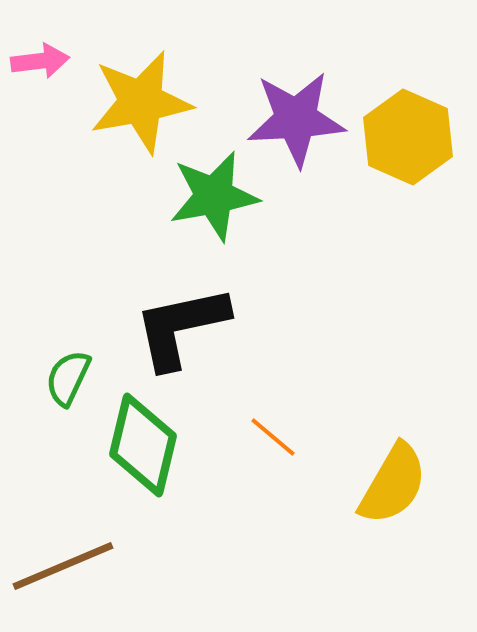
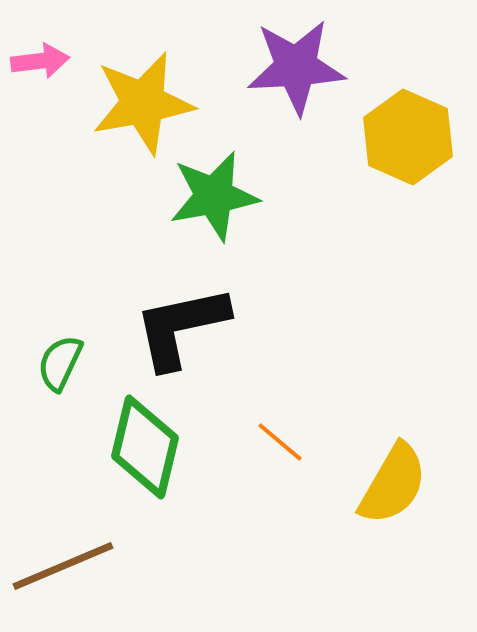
yellow star: moved 2 px right, 1 px down
purple star: moved 52 px up
green semicircle: moved 8 px left, 15 px up
orange line: moved 7 px right, 5 px down
green diamond: moved 2 px right, 2 px down
